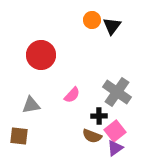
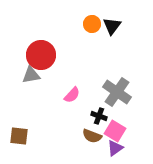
orange circle: moved 4 px down
gray triangle: moved 30 px up
black cross: rotated 21 degrees clockwise
pink square: rotated 20 degrees counterclockwise
